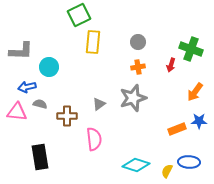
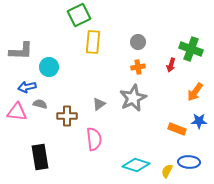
gray star: rotated 8 degrees counterclockwise
orange rectangle: rotated 42 degrees clockwise
